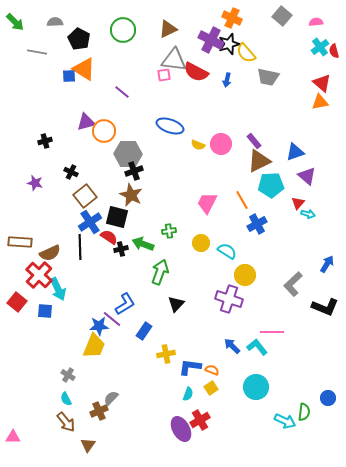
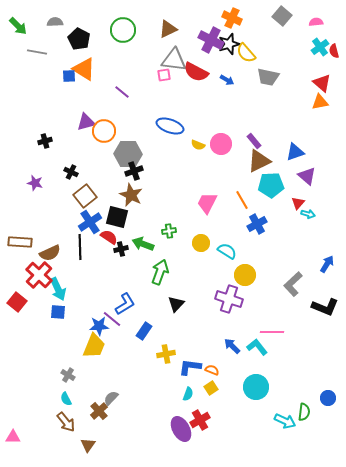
green arrow at (15, 22): moved 3 px right, 4 px down
blue arrow at (227, 80): rotated 72 degrees counterclockwise
blue square at (45, 311): moved 13 px right, 1 px down
brown cross at (99, 411): rotated 18 degrees counterclockwise
